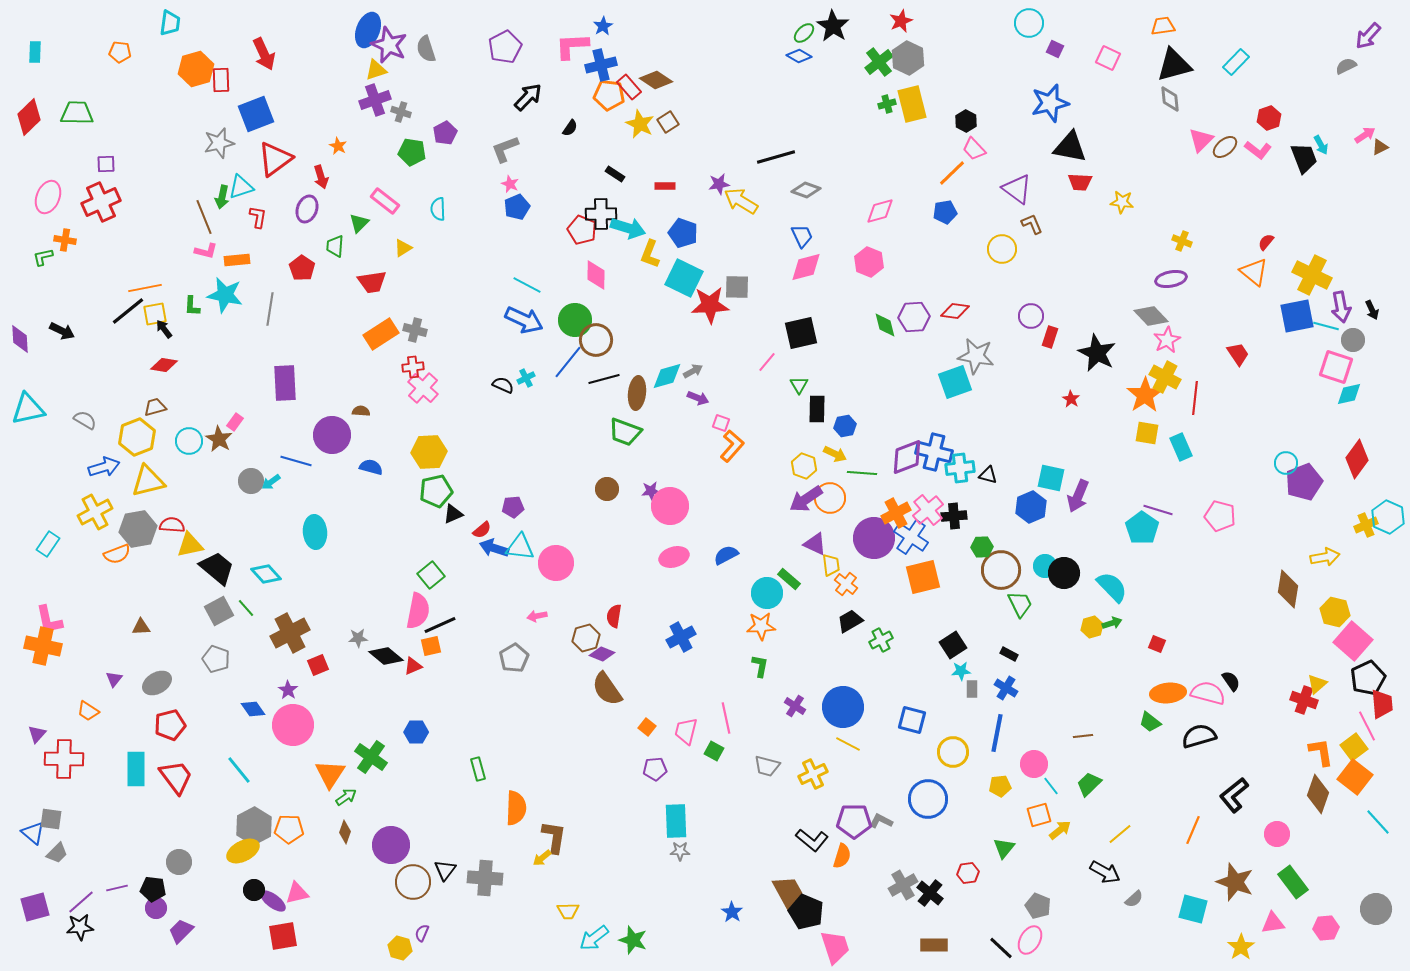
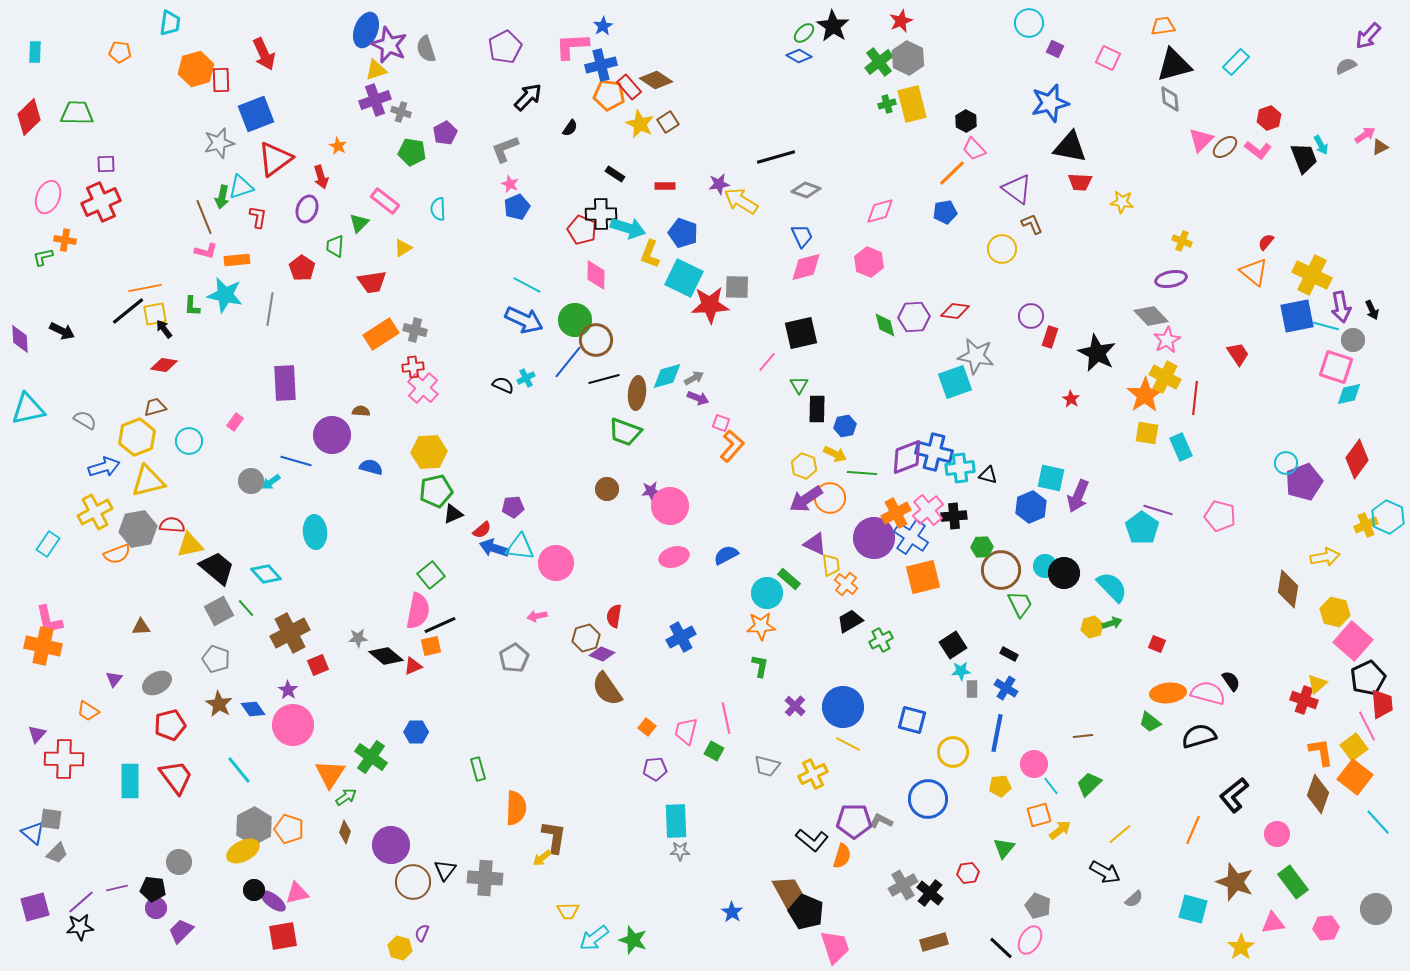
blue ellipse at (368, 30): moved 2 px left
gray arrow at (693, 371): moved 1 px right, 7 px down
brown star at (219, 439): moved 265 px down
purple cross at (795, 706): rotated 10 degrees clockwise
cyan rectangle at (136, 769): moved 6 px left, 12 px down
orange pentagon at (289, 829): rotated 16 degrees clockwise
brown rectangle at (934, 945): moved 3 px up; rotated 16 degrees counterclockwise
